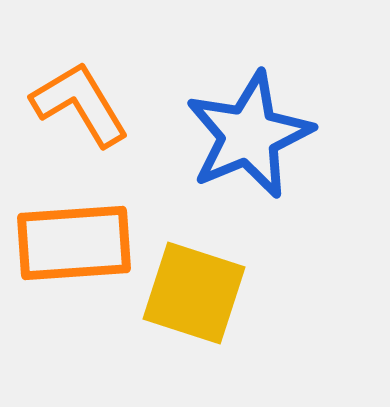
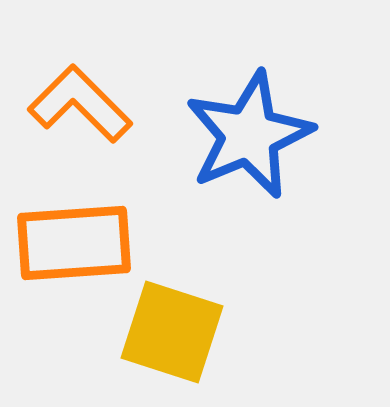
orange L-shape: rotated 14 degrees counterclockwise
yellow square: moved 22 px left, 39 px down
